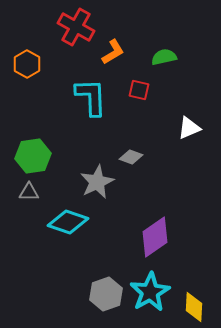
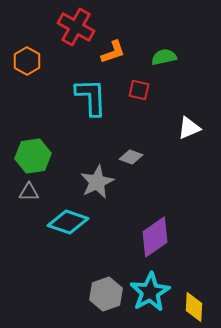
orange L-shape: rotated 12 degrees clockwise
orange hexagon: moved 3 px up
